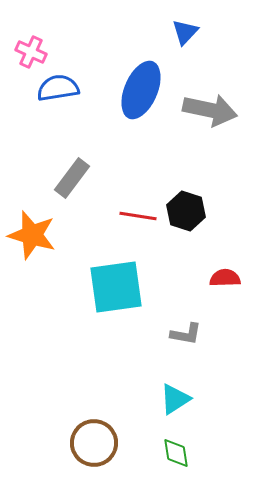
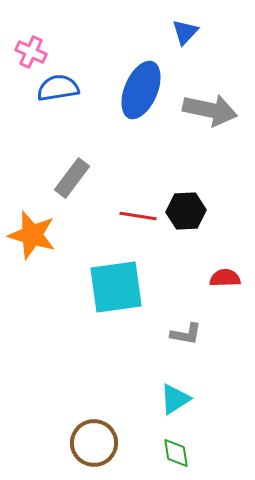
black hexagon: rotated 21 degrees counterclockwise
